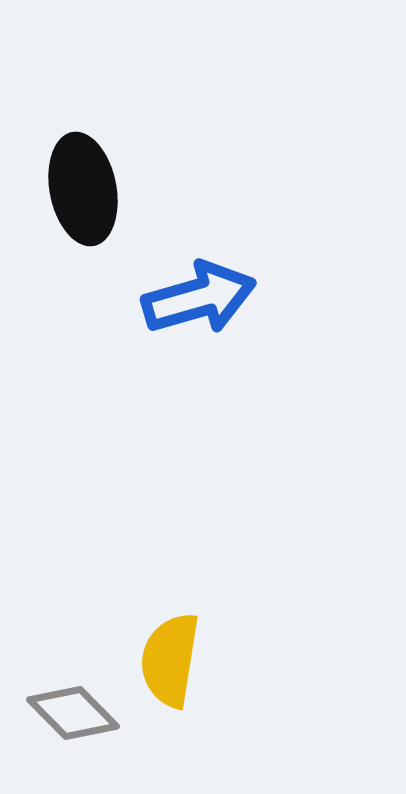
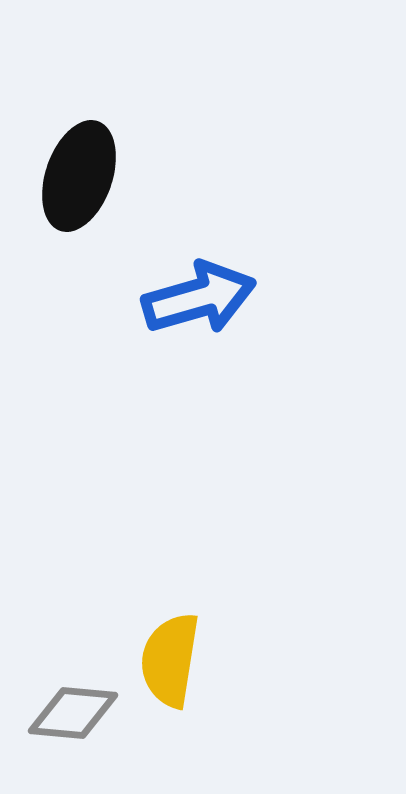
black ellipse: moved 4 px left, 13 px up; rotated 30 degrees clockwise
gray diamond: rotated 40 degrees counterclockwise
